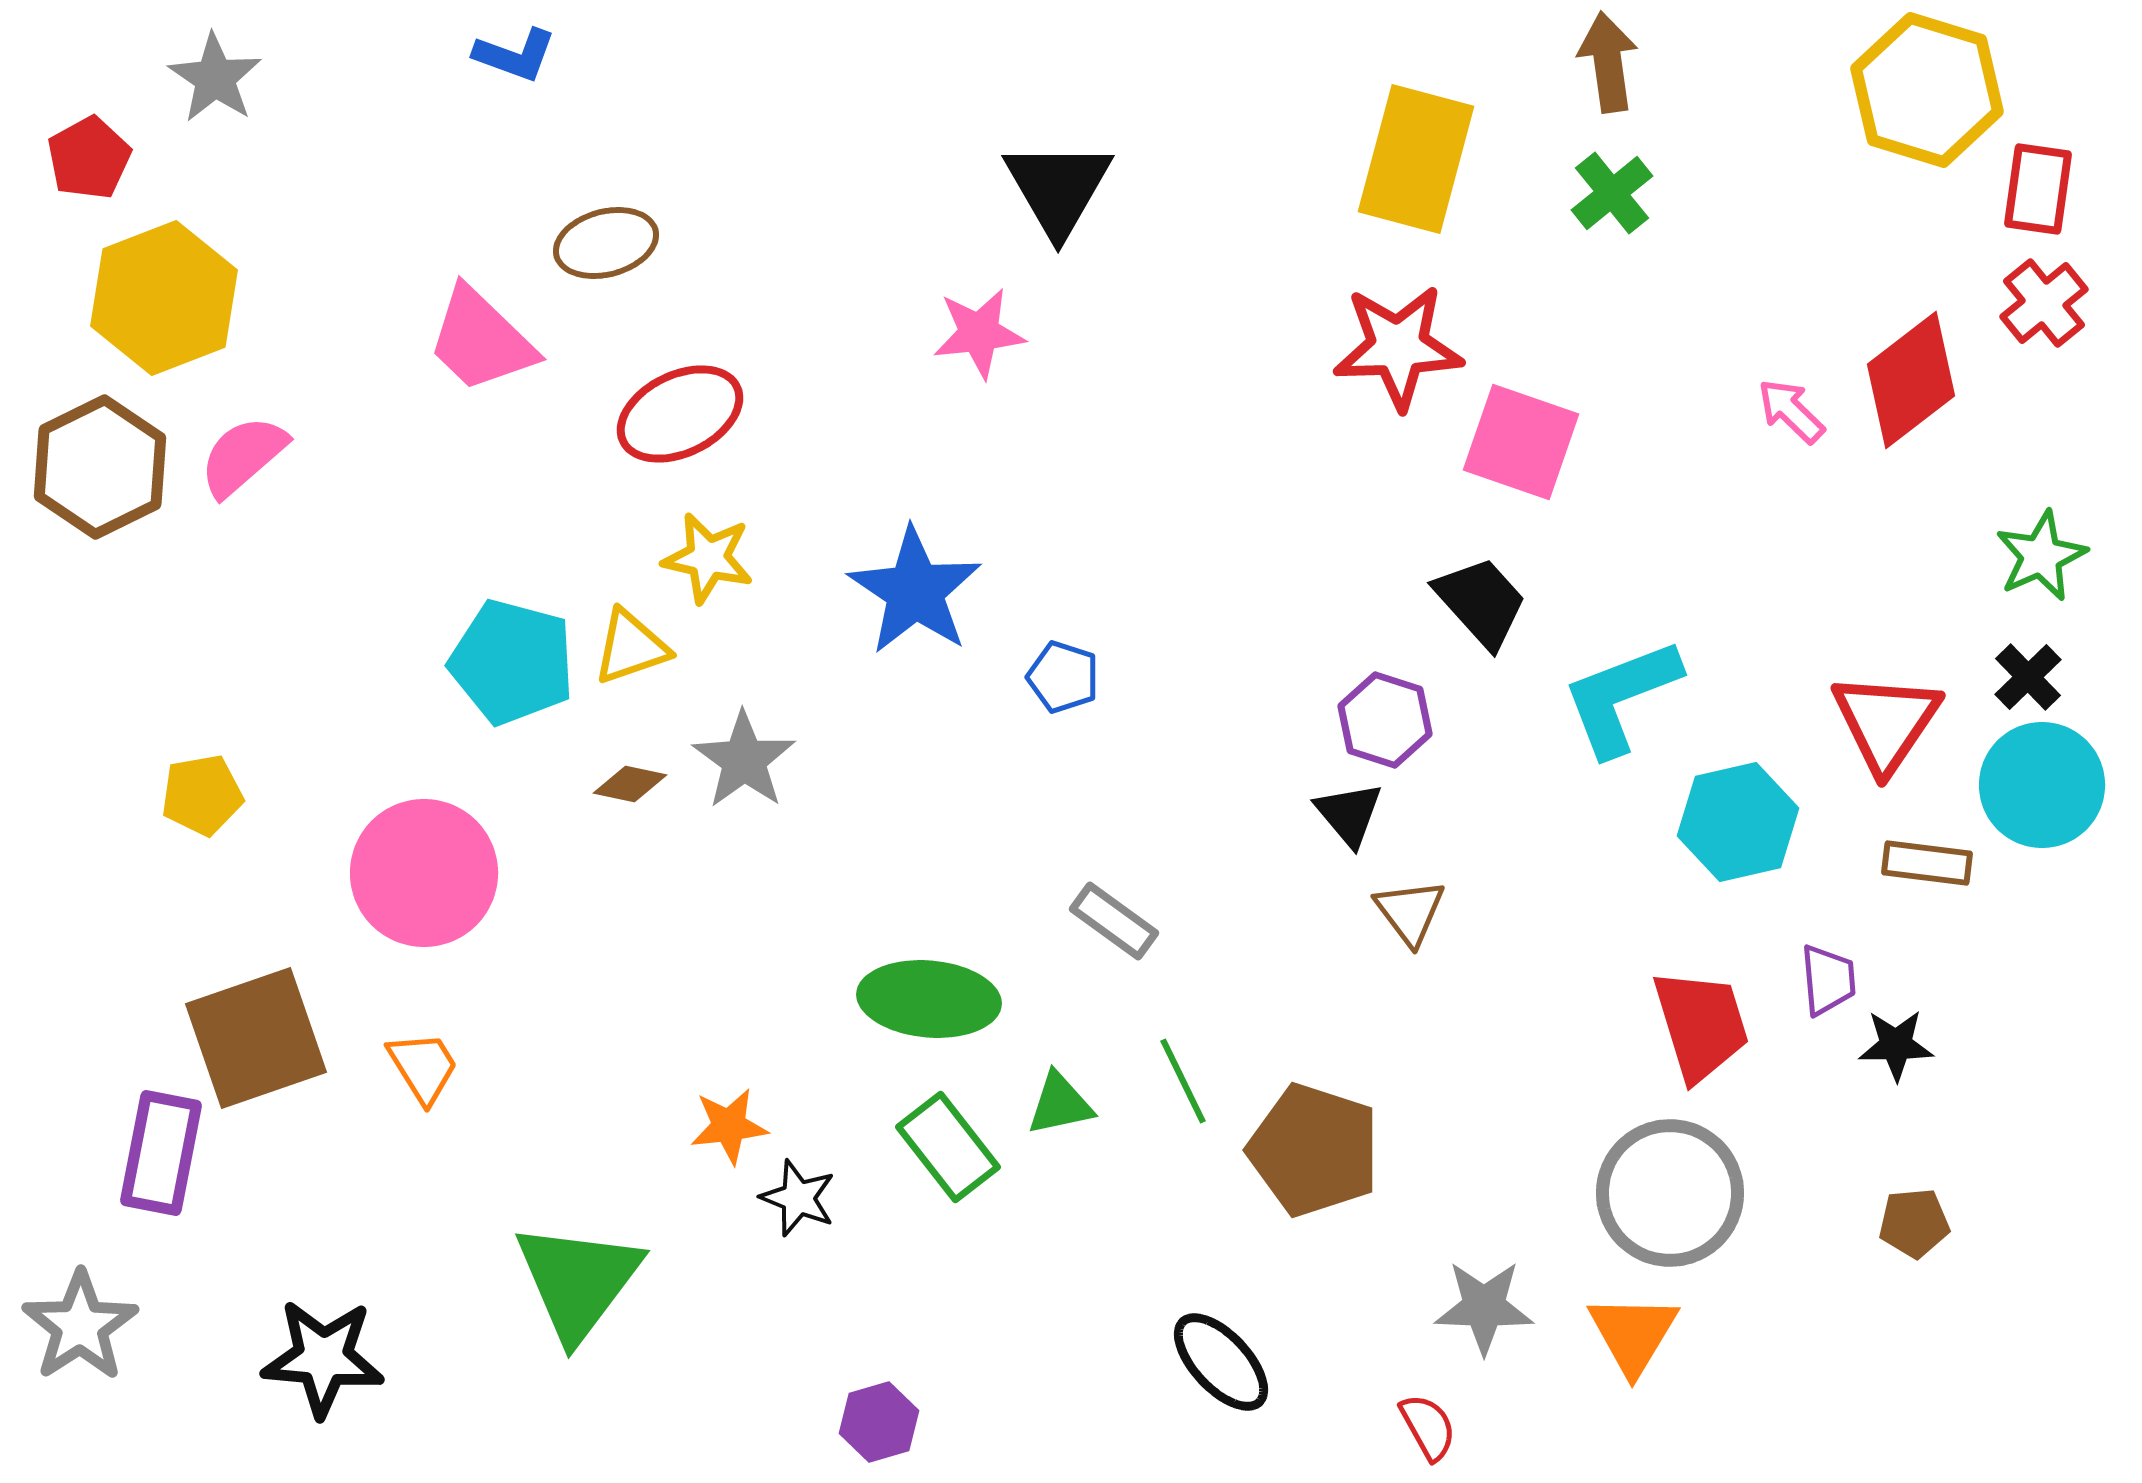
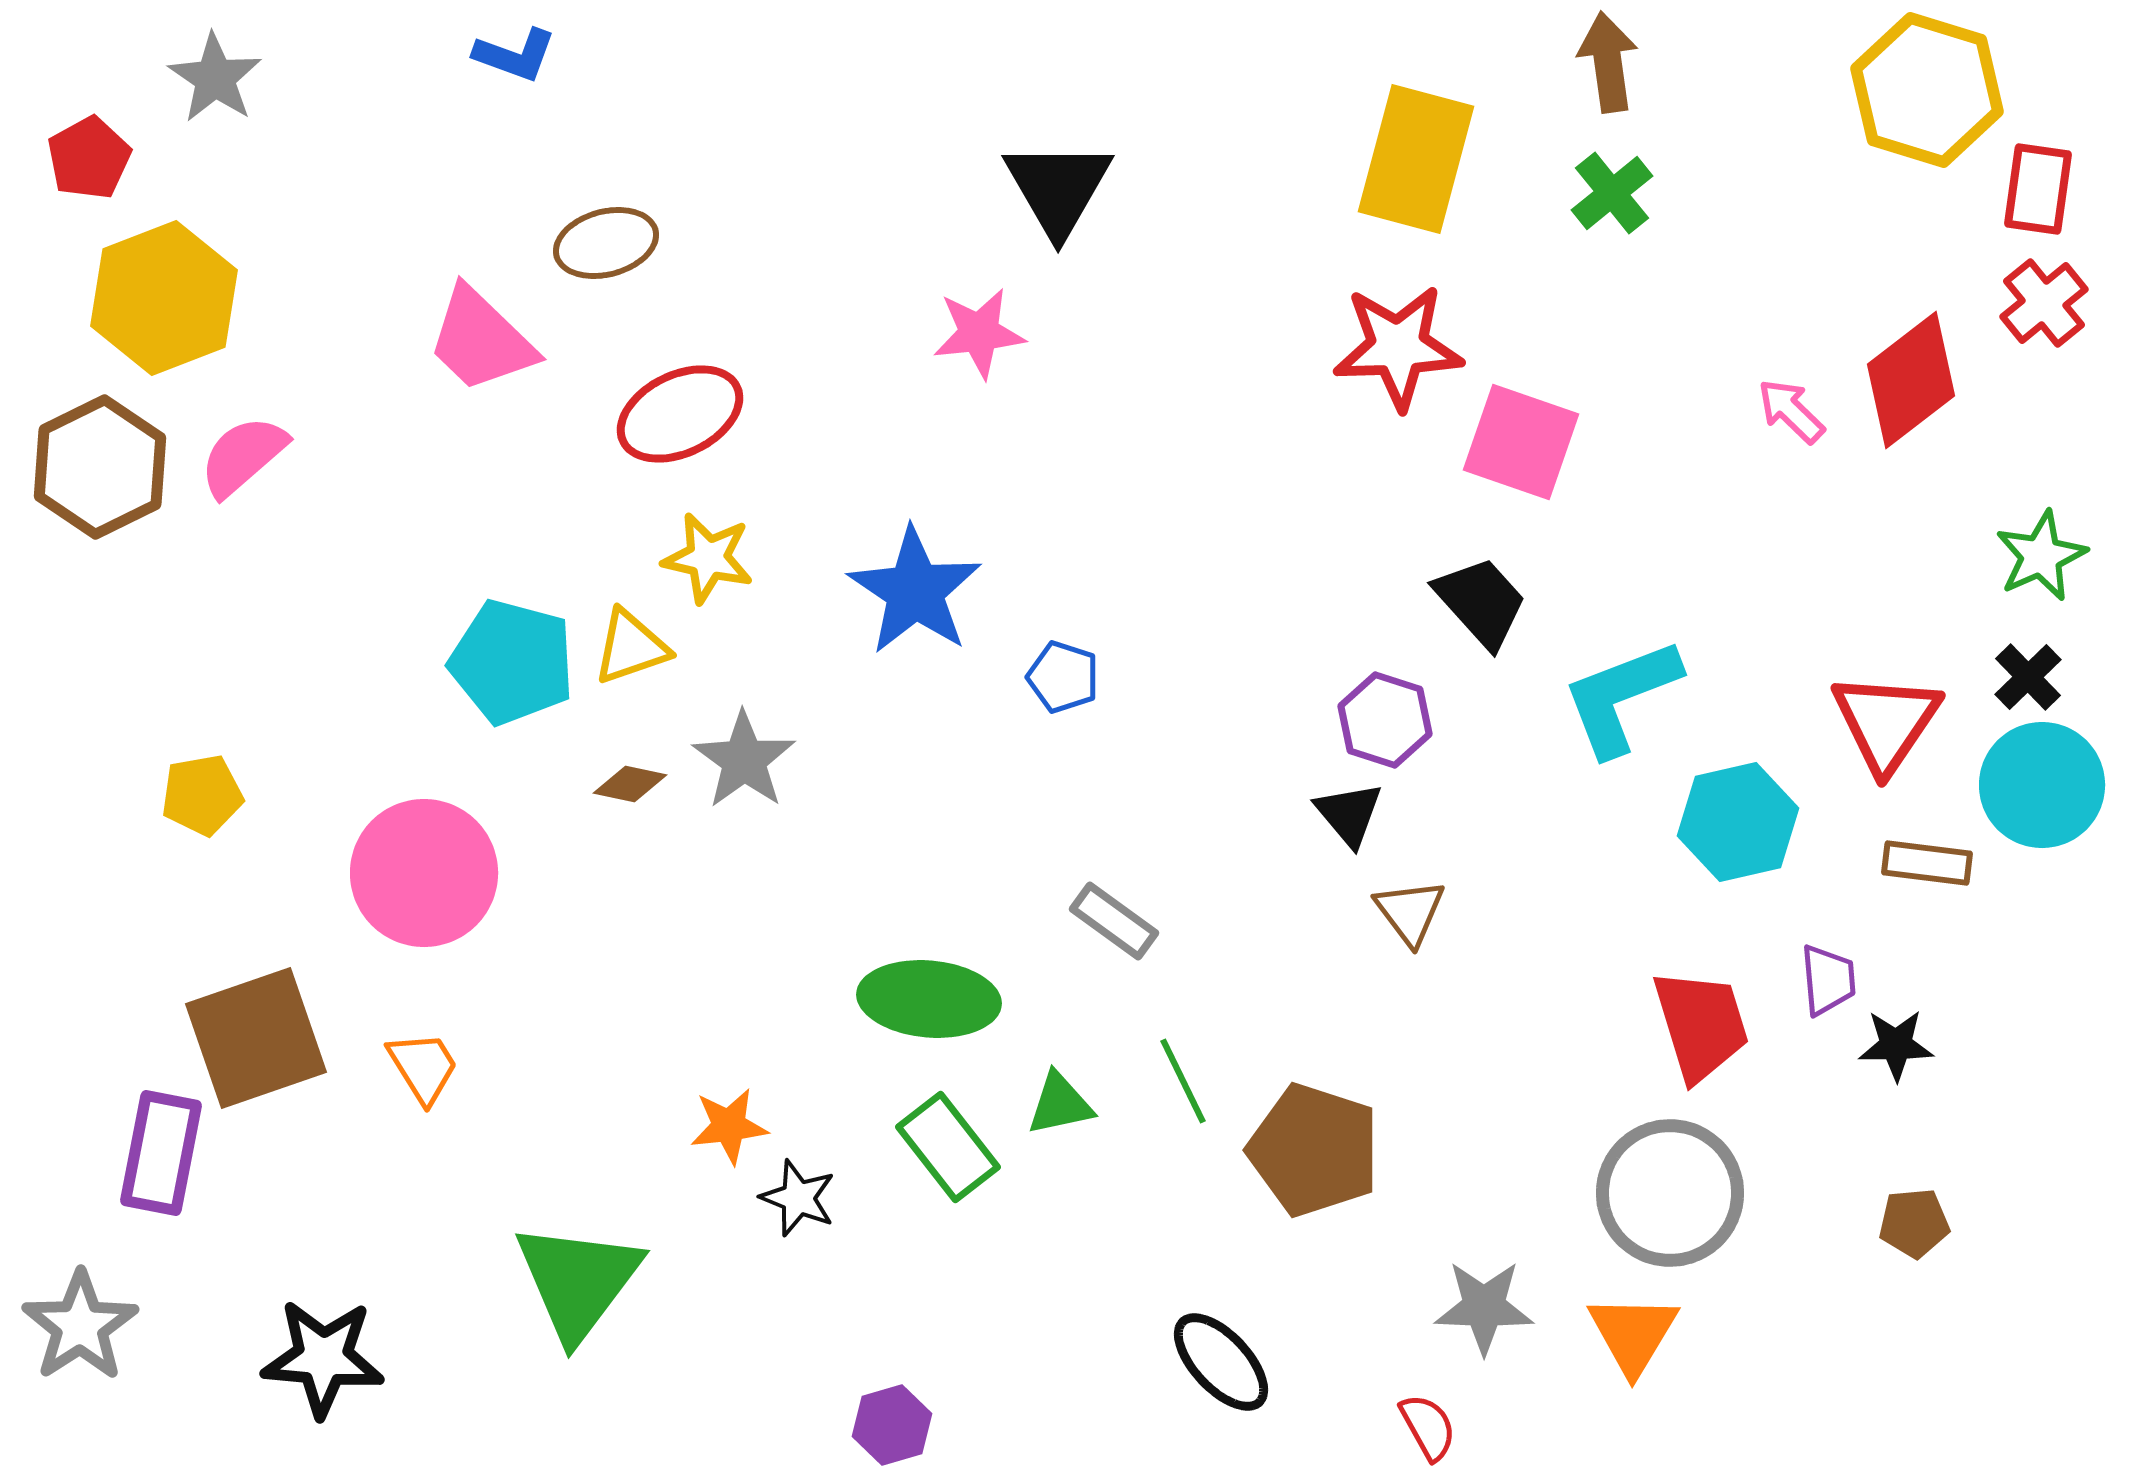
purple hexagon at (879, 1422): moved 13 px right, 3 px down
